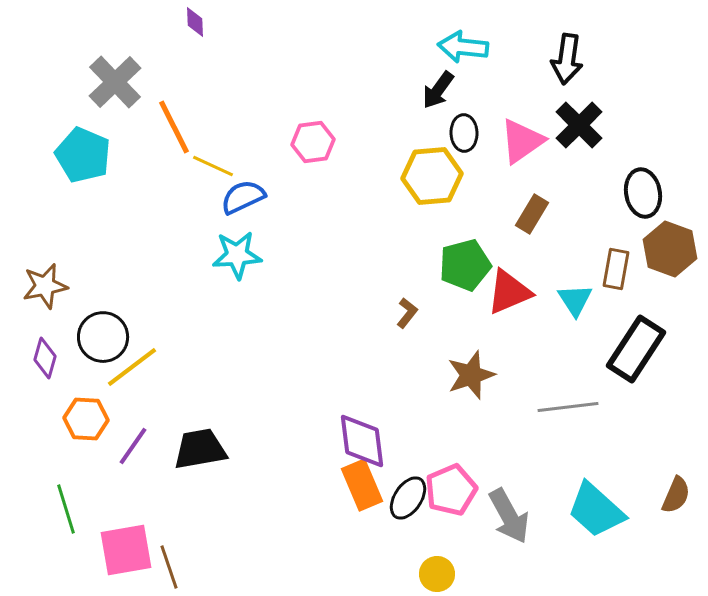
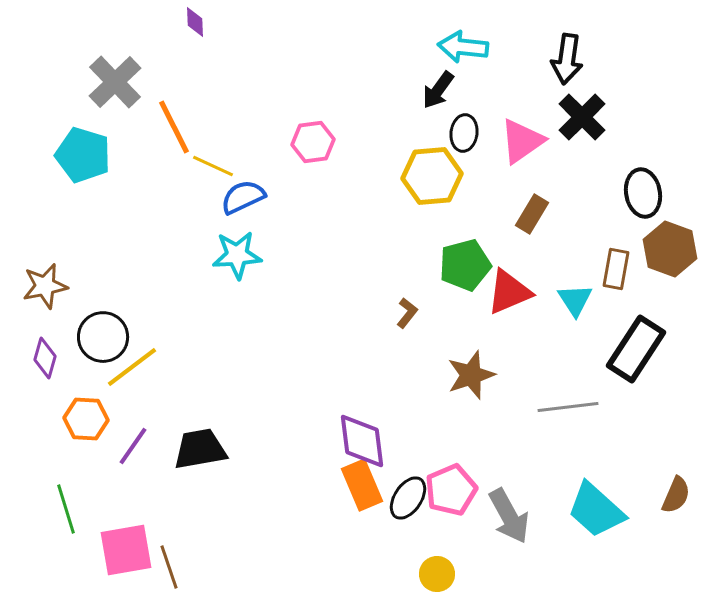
black cross at (579, 125): moved 3 px right, 8 px up
black ellipse at (464, 133): rotated 9 degrees clockwise
cyan pentagon at (83, 155): rotated 6 degrees counterclockwise
